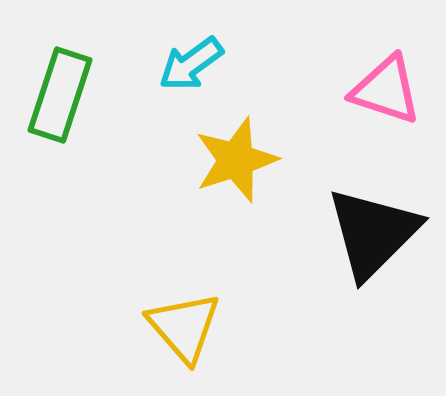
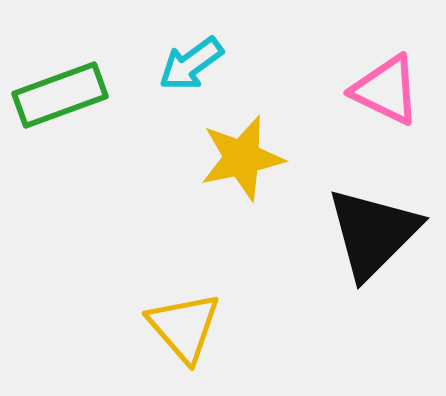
pink triangle: rotated 8 degrees clockwise
green rectangle: rotated 52 degrees clockwise
yellow star: moved 6 px right, 2 px up; rotated 6 degrees clockwise
